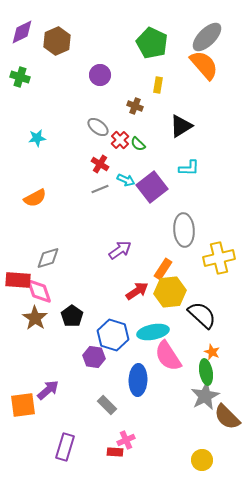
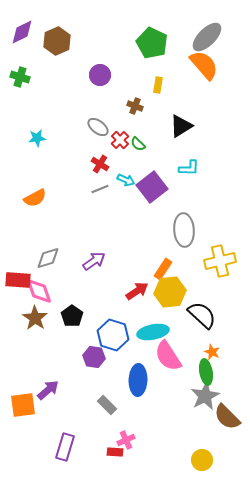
purple arrow at (120, 250): moved 26 px left, 11 px down
yellow cross at (219, 258): moved 1 px right, 3 px down
